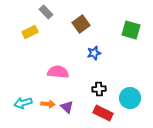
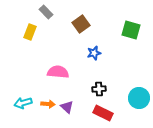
yellow rectangle: rotated 42 degrees counterclockwise
cyan circle: moved 9 px right
